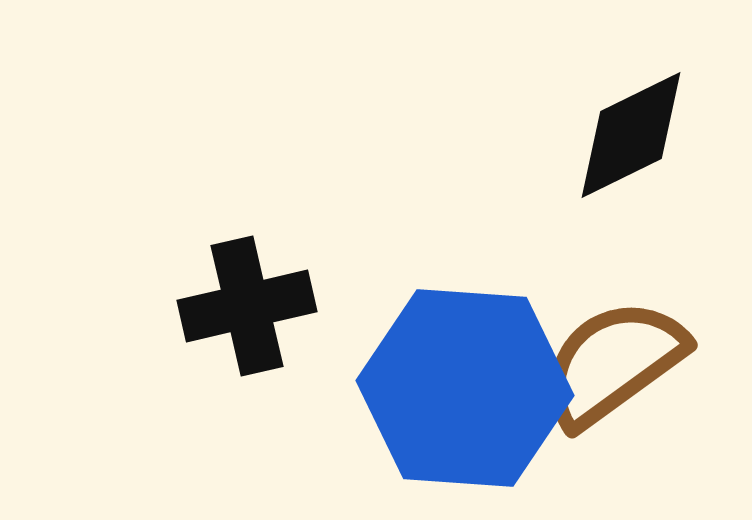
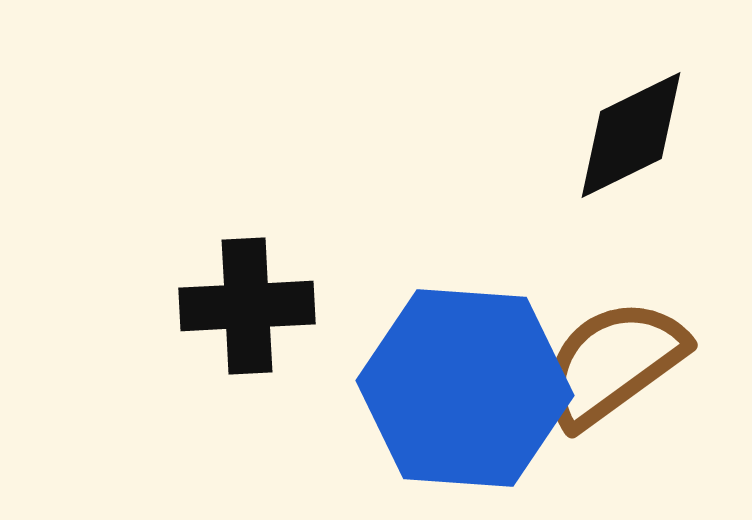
black cross: rotated 10 degrees clockwise
